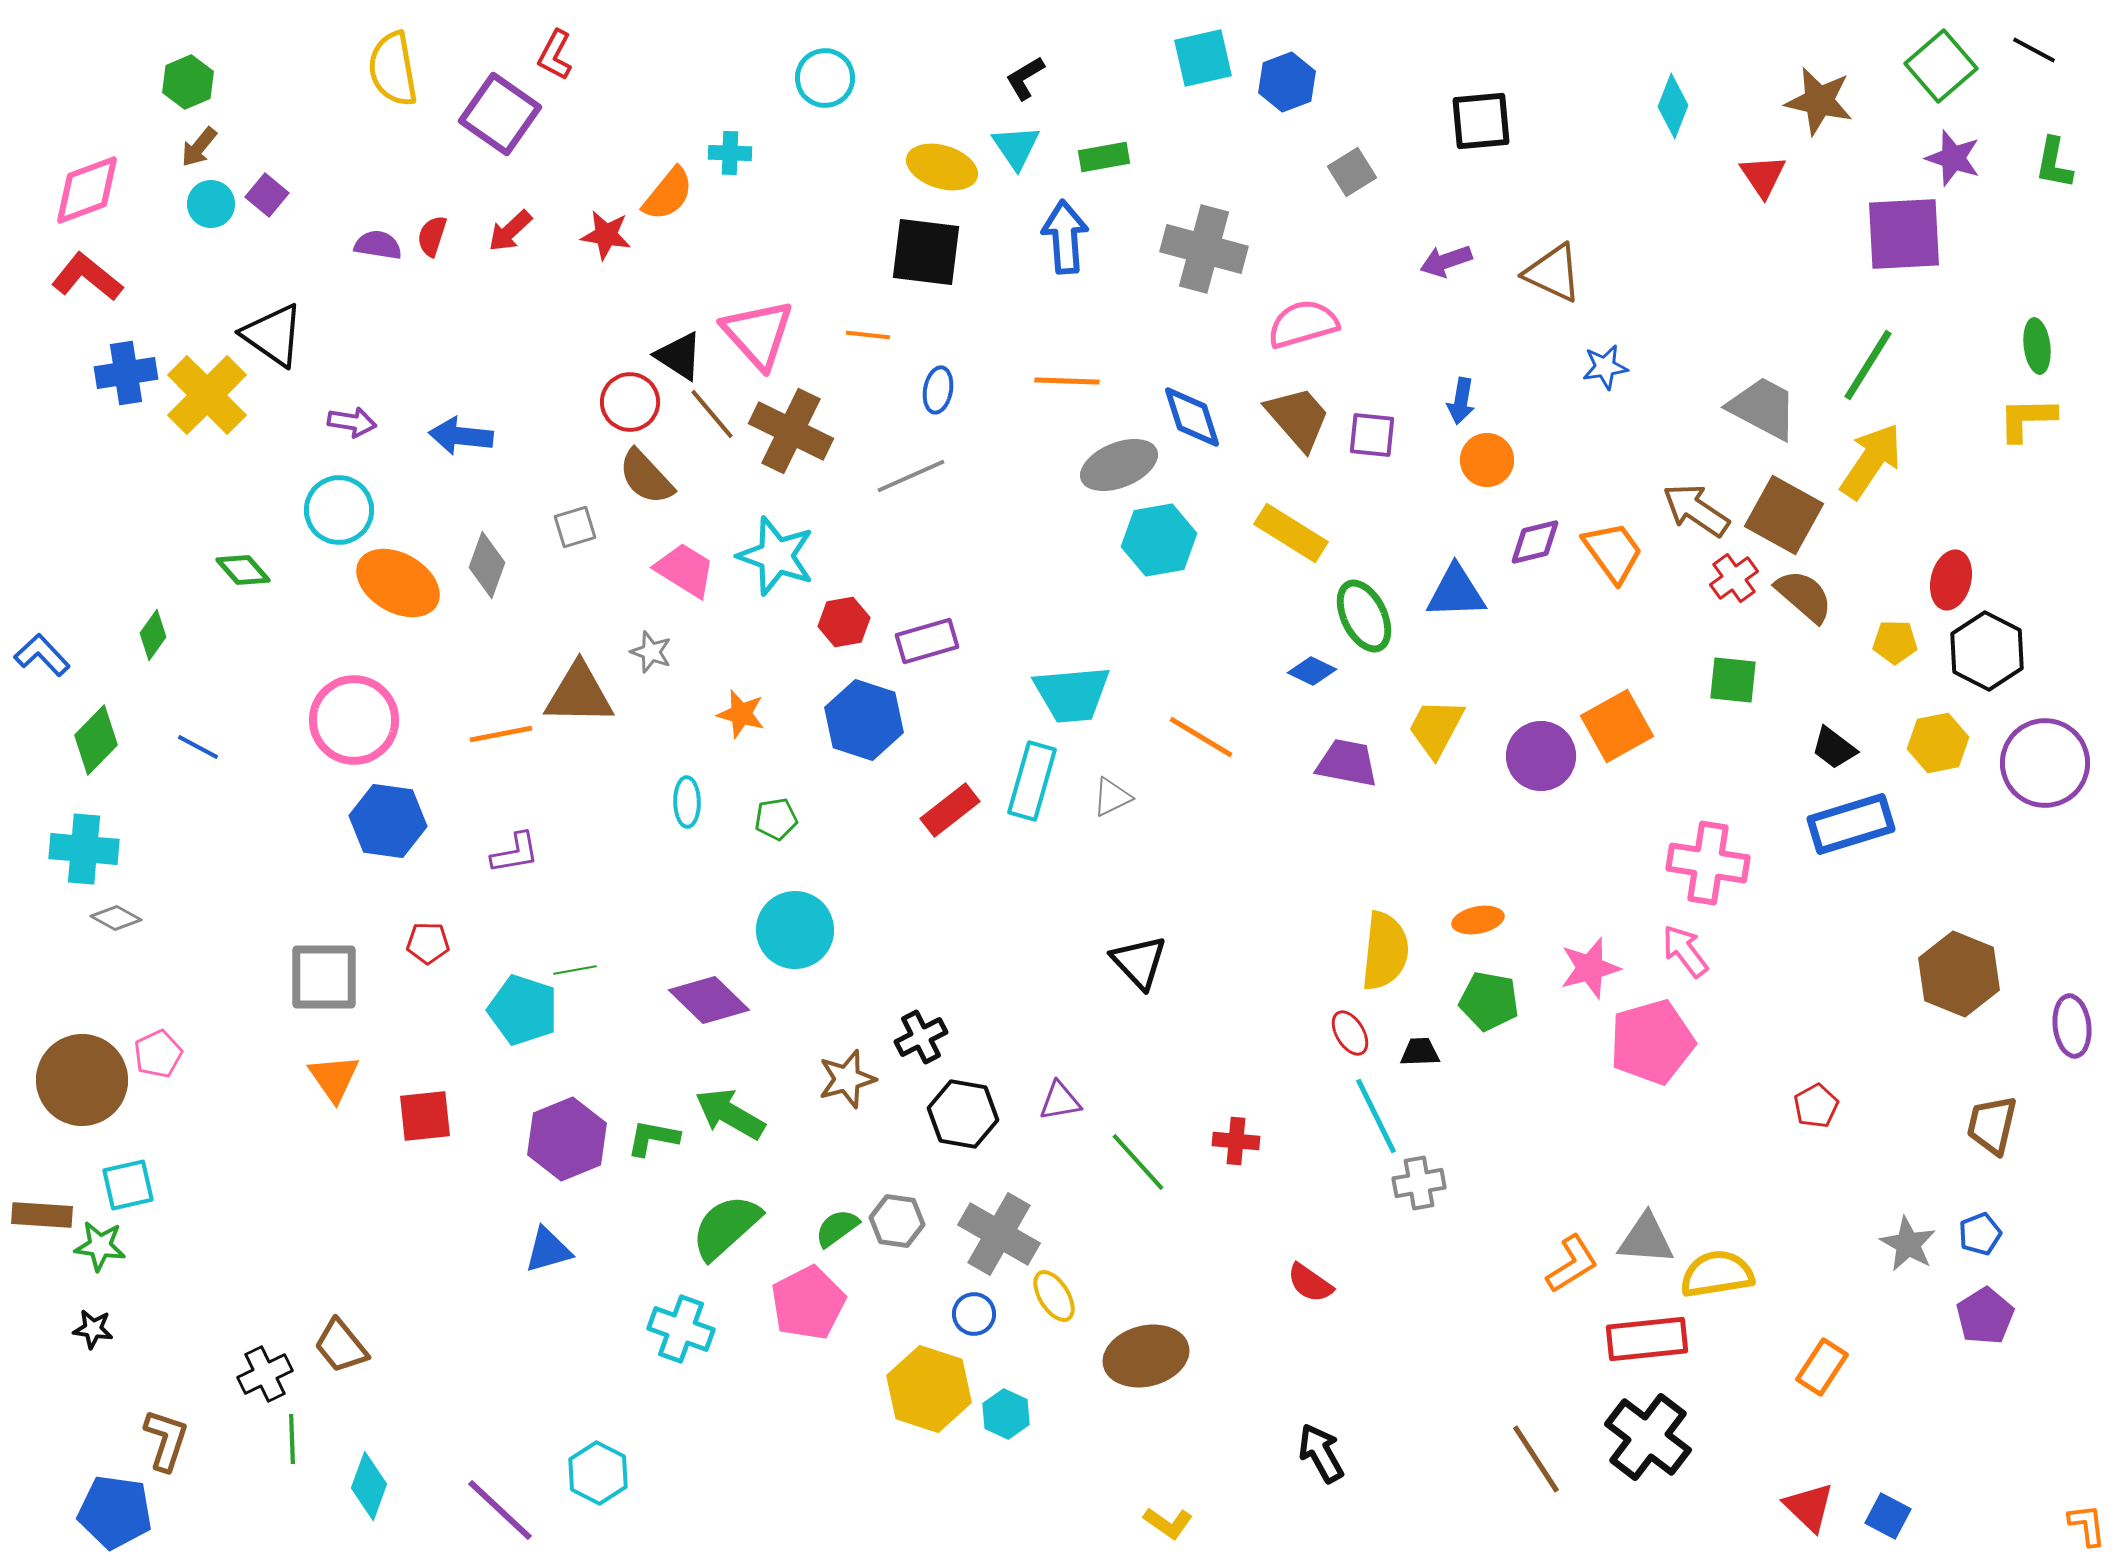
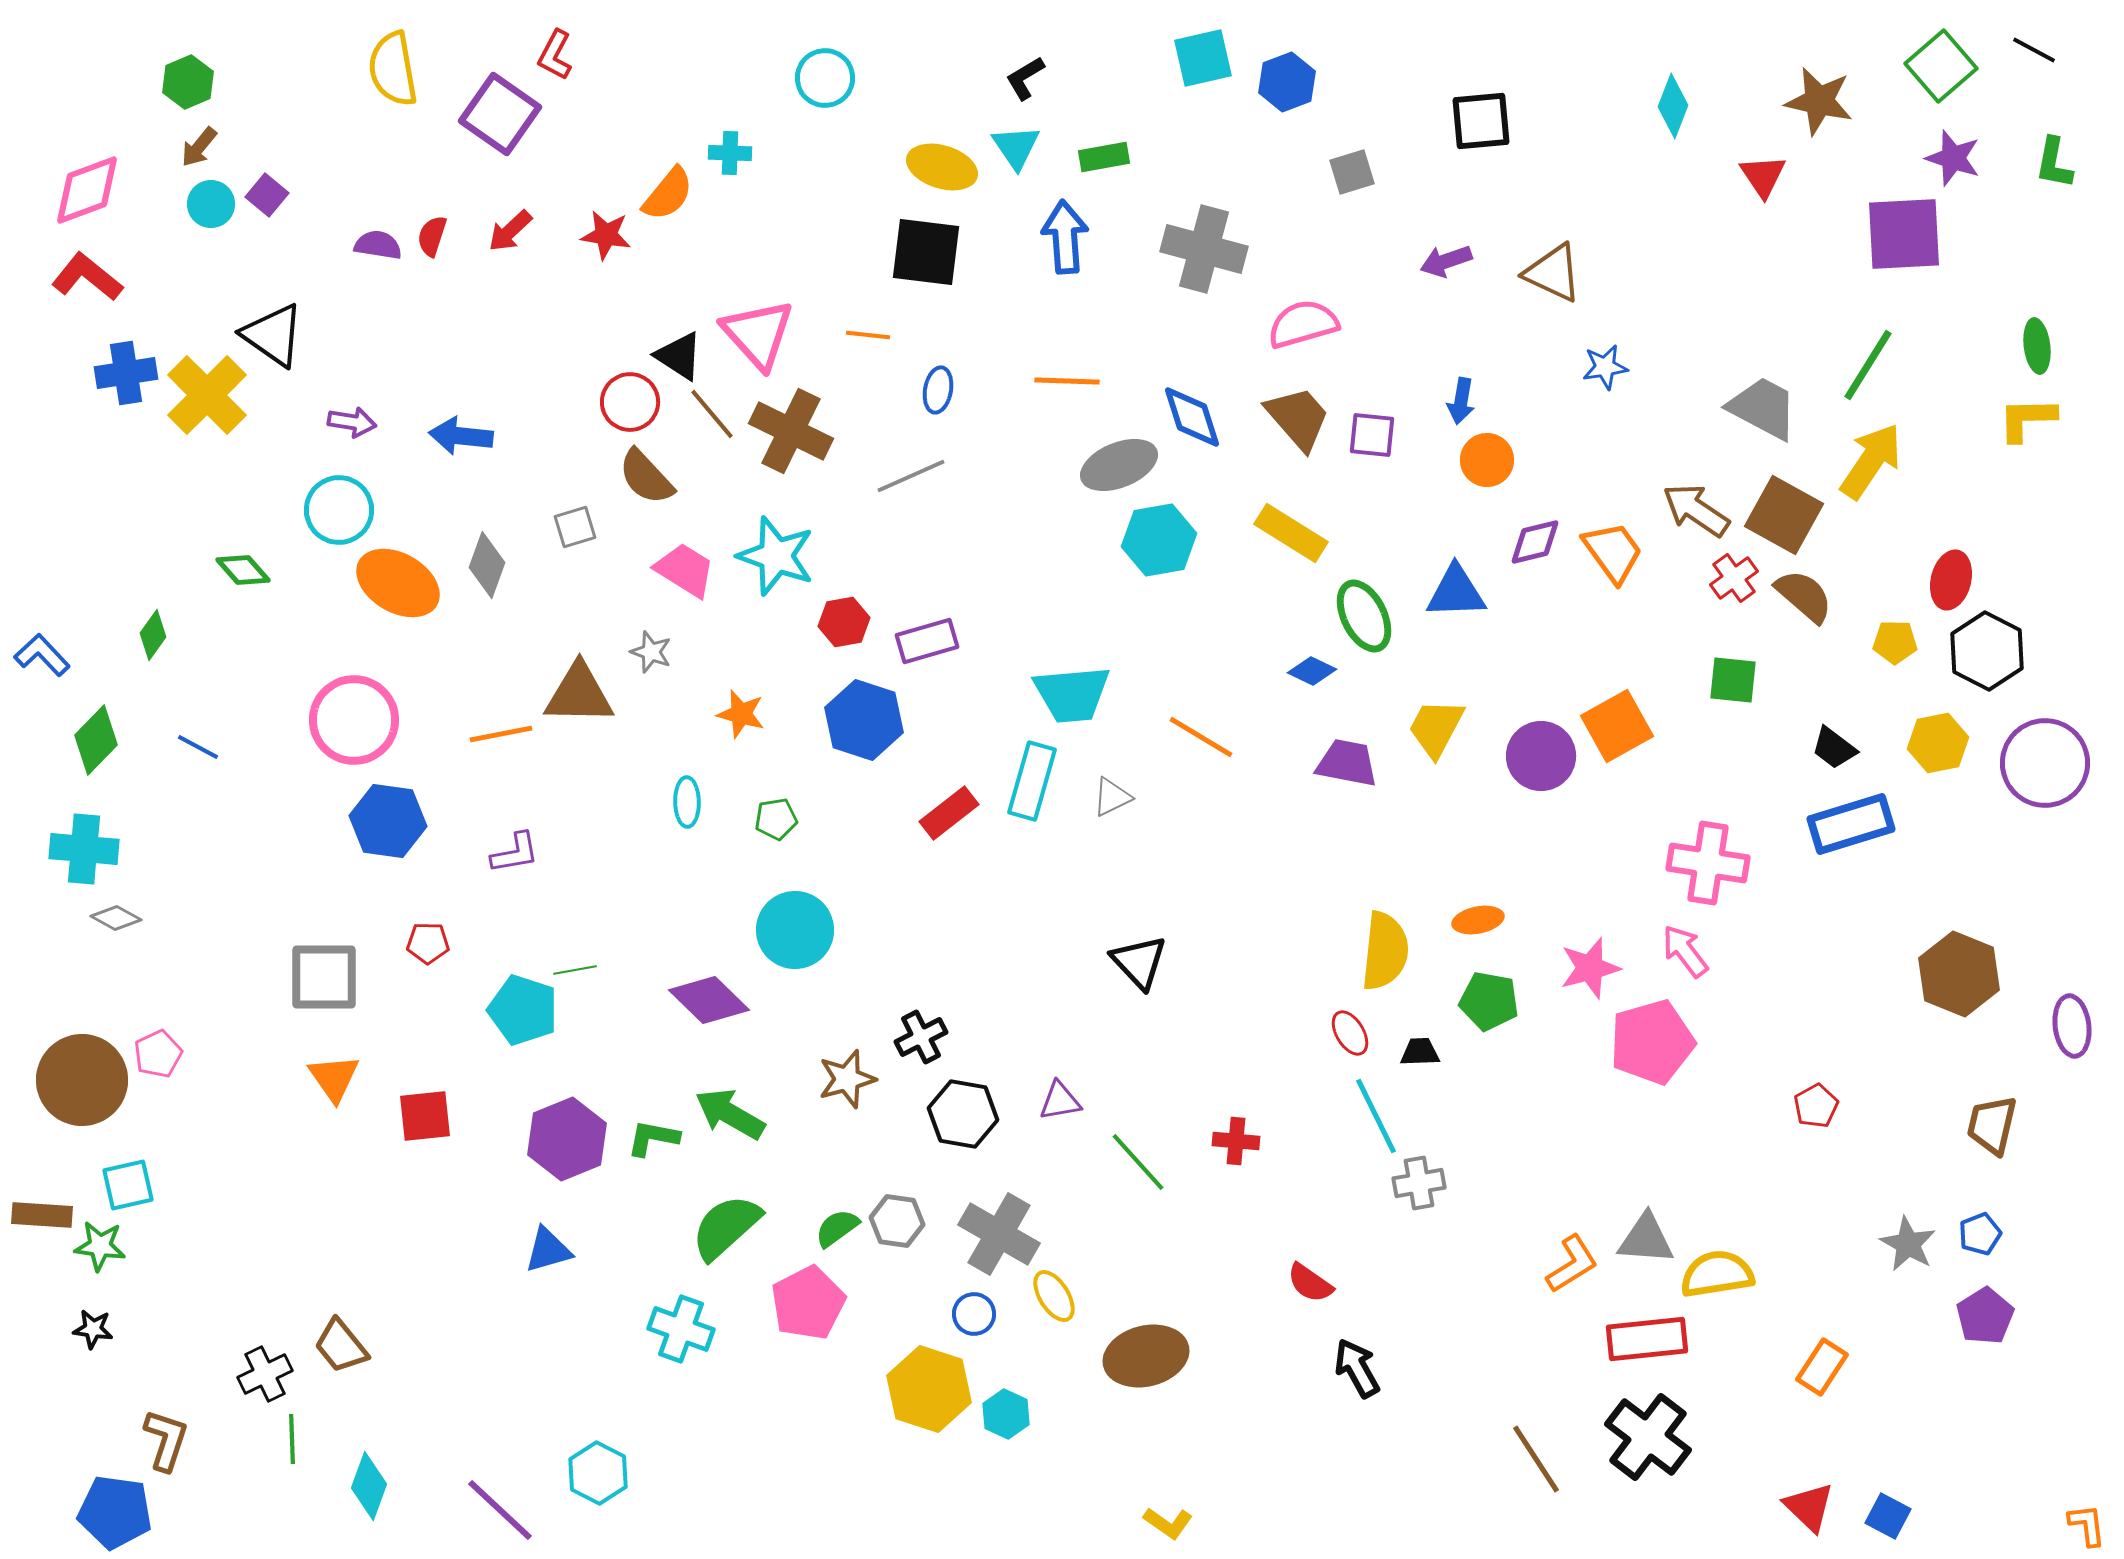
gray square at (1352, 172): rotated 15 degrees clockwise
red rectangle at (950, 810): moved 1 px left, 3 px down
black arrow at (1321, 1453): moved 36 px right, 85 px up
